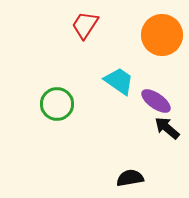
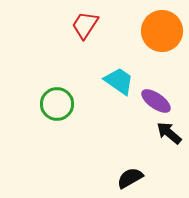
orange circle: moved 4 px up
black arrow: moved 2 px right, 5 px down
black semicircle: rotated 20 degrees counterclockwise
